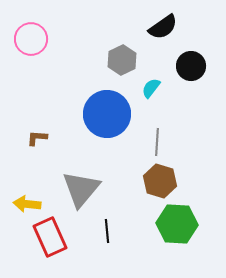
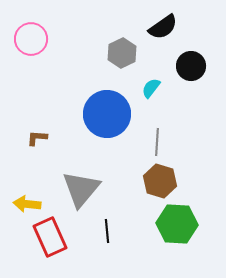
gray hexagon: moved 7 px up
